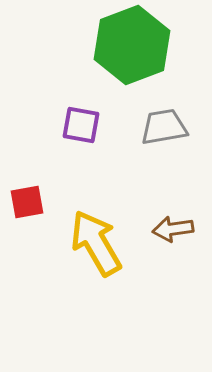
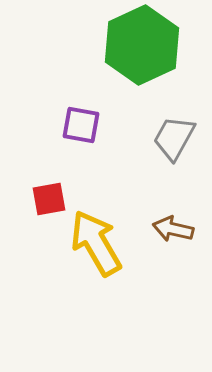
green hexagon: moved 10 px right; rotated 4 degrees counterclockwise
gray trapezoid: moved 10 px right, 11 px down; rotated 51 degrees counterclockwise
red square: moved 22 px right, 3 px up
brown arrow: rotated 21 degrees clockwise
